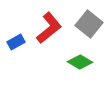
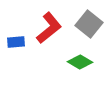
blue rectangle: rotated 24 degrees clockwise
